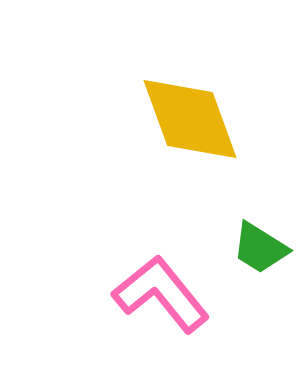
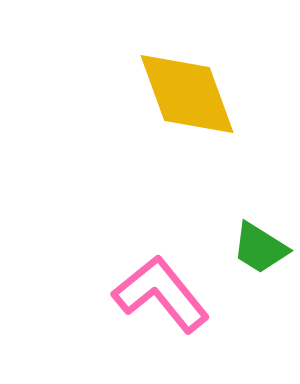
yellow diamond: moved 3 px left, 25 px up
